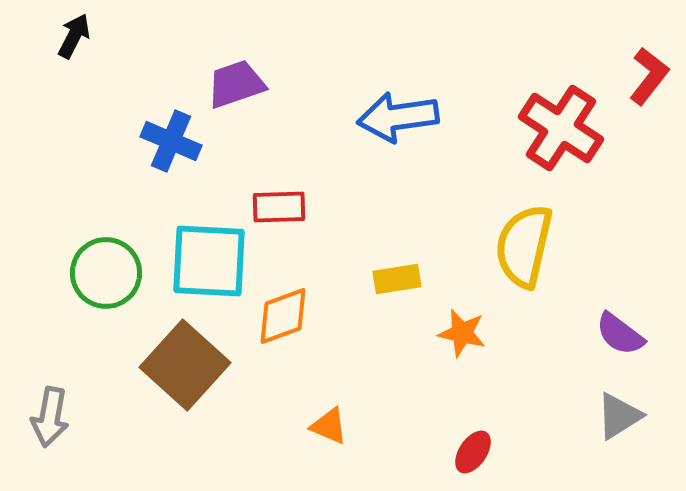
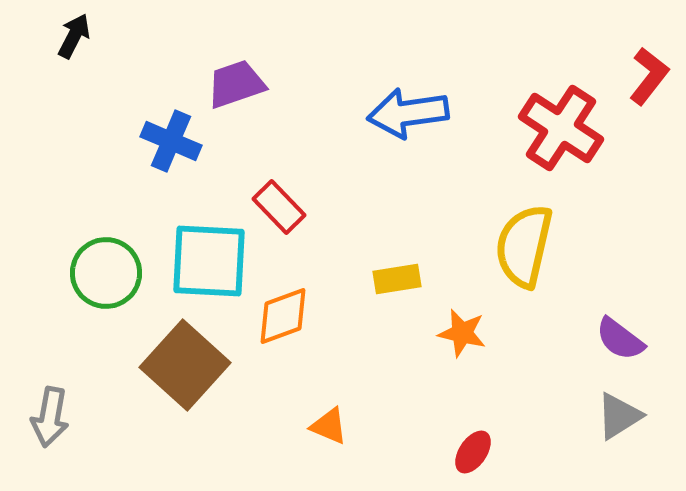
blue arrow: moved 10 px right, 4 px up
red rectangle: rotated 48 degrees clockwise
purple semicircle: moved 5 px down
